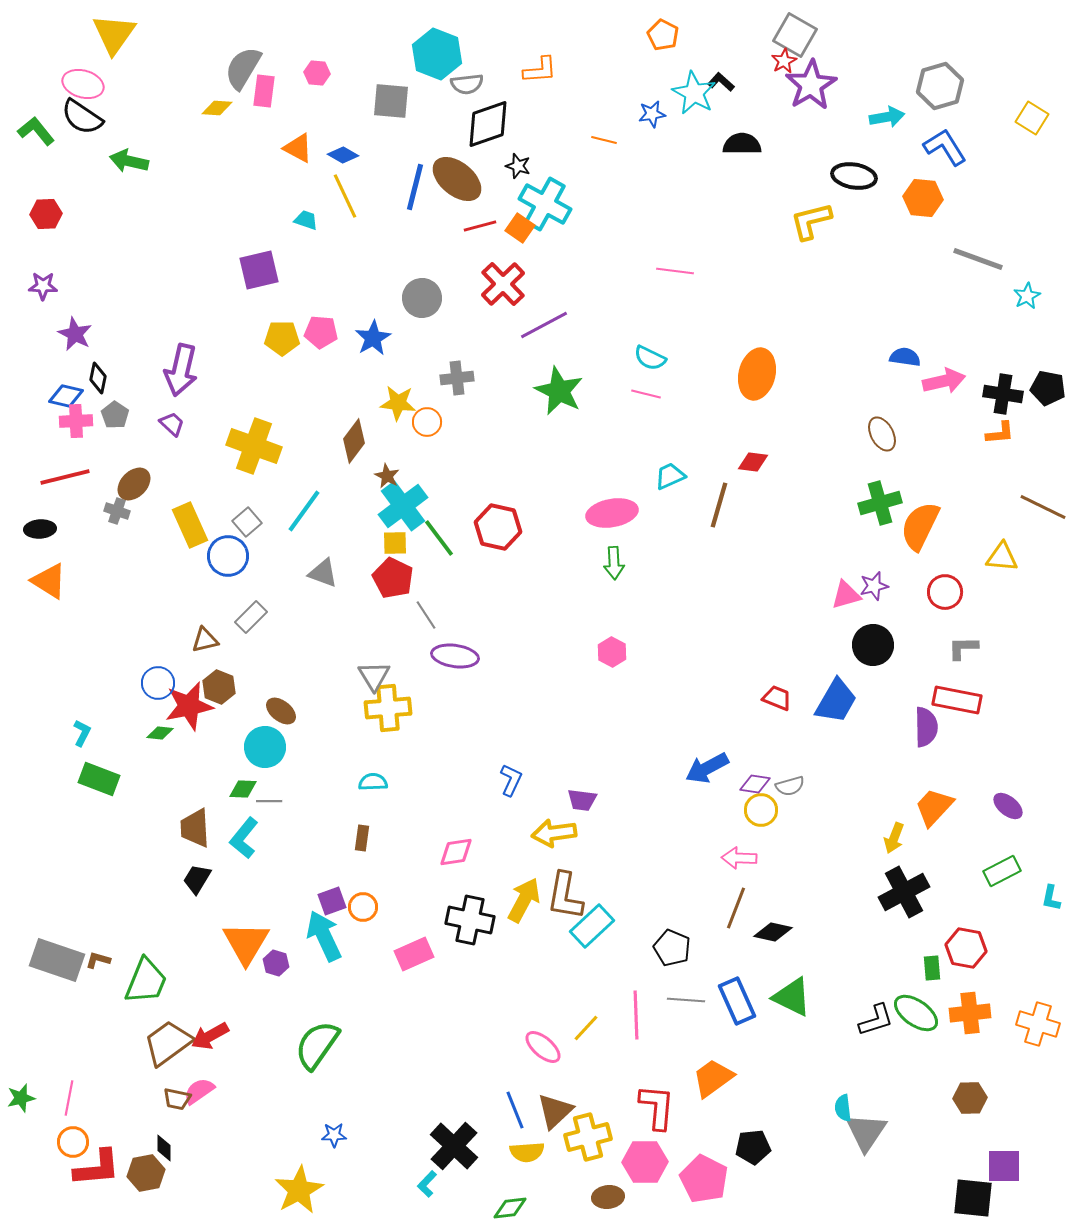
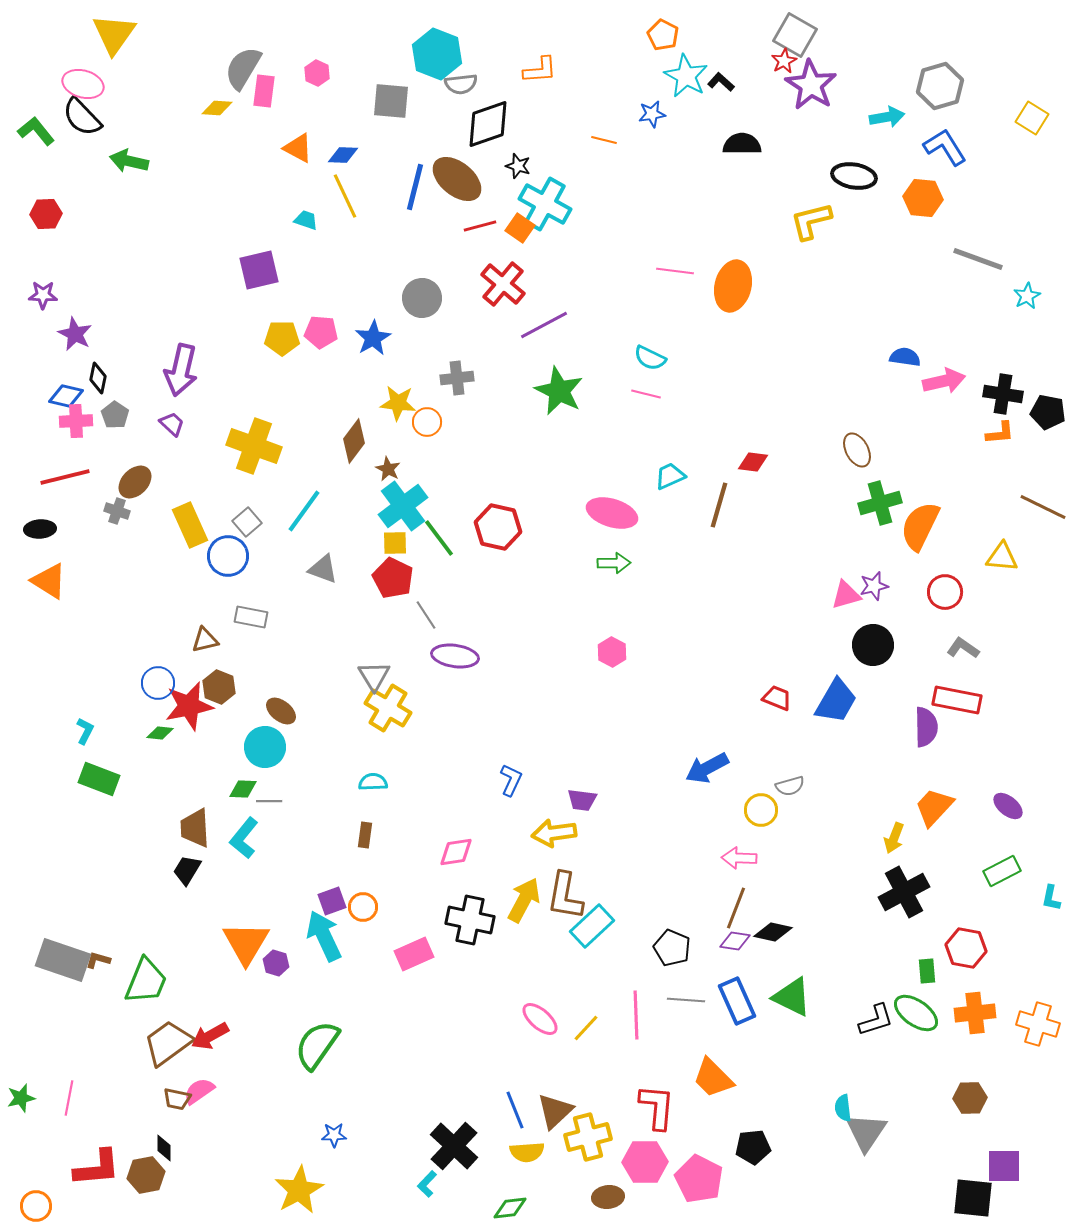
pink hexagon at (317, 73): rotated 20 degrees clockwise
gray semicircle at (467, 84): moved 6 px left
purple star at (811, 85): rotated 9 degrees counterclockwise
cyan star at (694, 93): moved 8 px left, 17 px up
black semicircle at (82, 117): rotated 12 degrees clockwise
blue diamond at (343, 155): rotated 28 degrees counterclockwise
red cross at (503, 284): rotated 6 degrees counterclockwise
purple star at (43, 286): moved 9 px down
orange ellipse at (757, 374): moved 24 px left, 88 px up
black pentagon at (1048, 388): moved 24 px down
brown ellipse at (882, 434): moved 25 px left, 16 px down
brown star at (387, 476): moved 1 px right, 7 px up
brown ellipse at (134, 484): moved 1 px right, 2 px up
pink ellipse at (612, 513): rotated 27 degrees clockwise
green arrow at (614, 563): rotated 88 degrees counterclockwise
gray triangle at (323, 573): moved 4 px up
gray rectangle at (251, 617): rotated 56 degrees clockwise
gray L-shape at (963, 648): rotated 36 degrees clockwise
yellow cross at (388, 708): rotated 36 degrees clockwise
cyan L-shape at (82, 733): moved 3 px right, 2 px up
purple diamond at (755, 784): moved 20 px left, 157 px down
brown rectangle at (362, 838): moved 3 px right, 3 px up
black trapezoid at (197, 879): moved 10 px left, 9 px up
gray rectangle at (57, 960): moved 6 px right
green rectangle at (932, 968): moved 5 px left, 3 px down
orange cross at (970, 1013): moved 5 px right
pink ellipse at (543, 1047): moved 3 px left, 28 px up
orange trapezoid at (713, 1078): rotated 99 degrees counterclockwise
orange circle at (73, 1142): moved 37 px left, 64 px down
brown hexagon at (146, 1173): moved 2 px down
pink pentagon at (704, 1179): moved 5 px left
